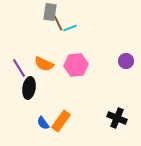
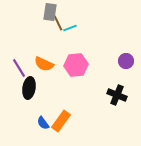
black cross: moved 23 px up
